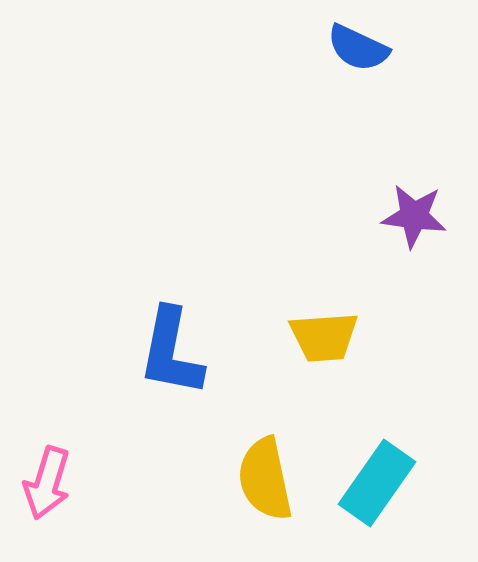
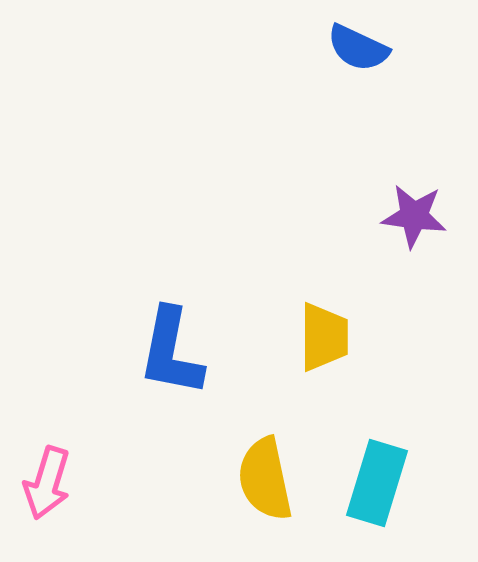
yellow trapezoid: rotated 86 degrees counterclockwise
cyan rectangle: rotated 18 degrees counterclockwise
